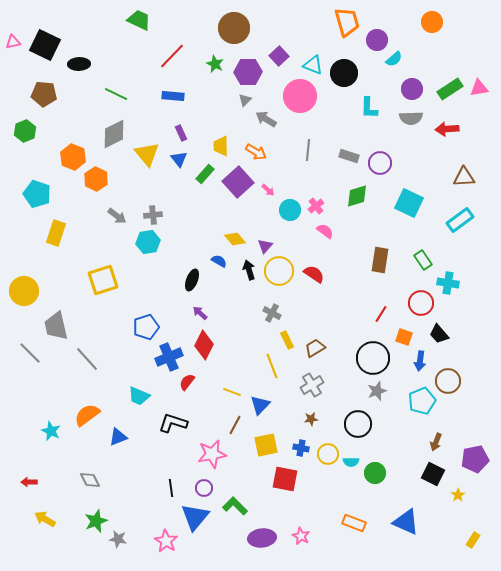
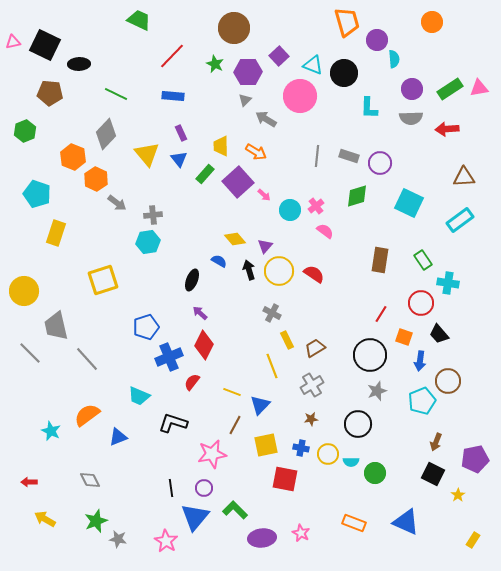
cyan semicircle at (394, 59): rotated 54 degrees counterclockwise
brown pentagon at (44, 94): moved 6 px right, 1 px up
gray diamond at (114, 134): moved 8 px left; rotated 20 degrees counterclockwise
gray line at (308, 150): moved 9 px right, 6 px down
pink arrow at (268, 190): moved 4 px left, 5 px down
gray arrow at (117, 216): moved 13 px up
black circle at (373, 358): moved 3 px left, 3 px up
red semicircle at (187, 382): moved 5 px right
green L-shape at (235, 506): moved 4 px down
pink star at (301, 536): moved 3 px up
